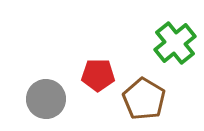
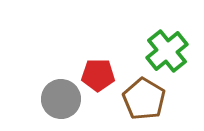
green cross: moved 8 px left, 8 px down
gray circle: moved 15 px right
